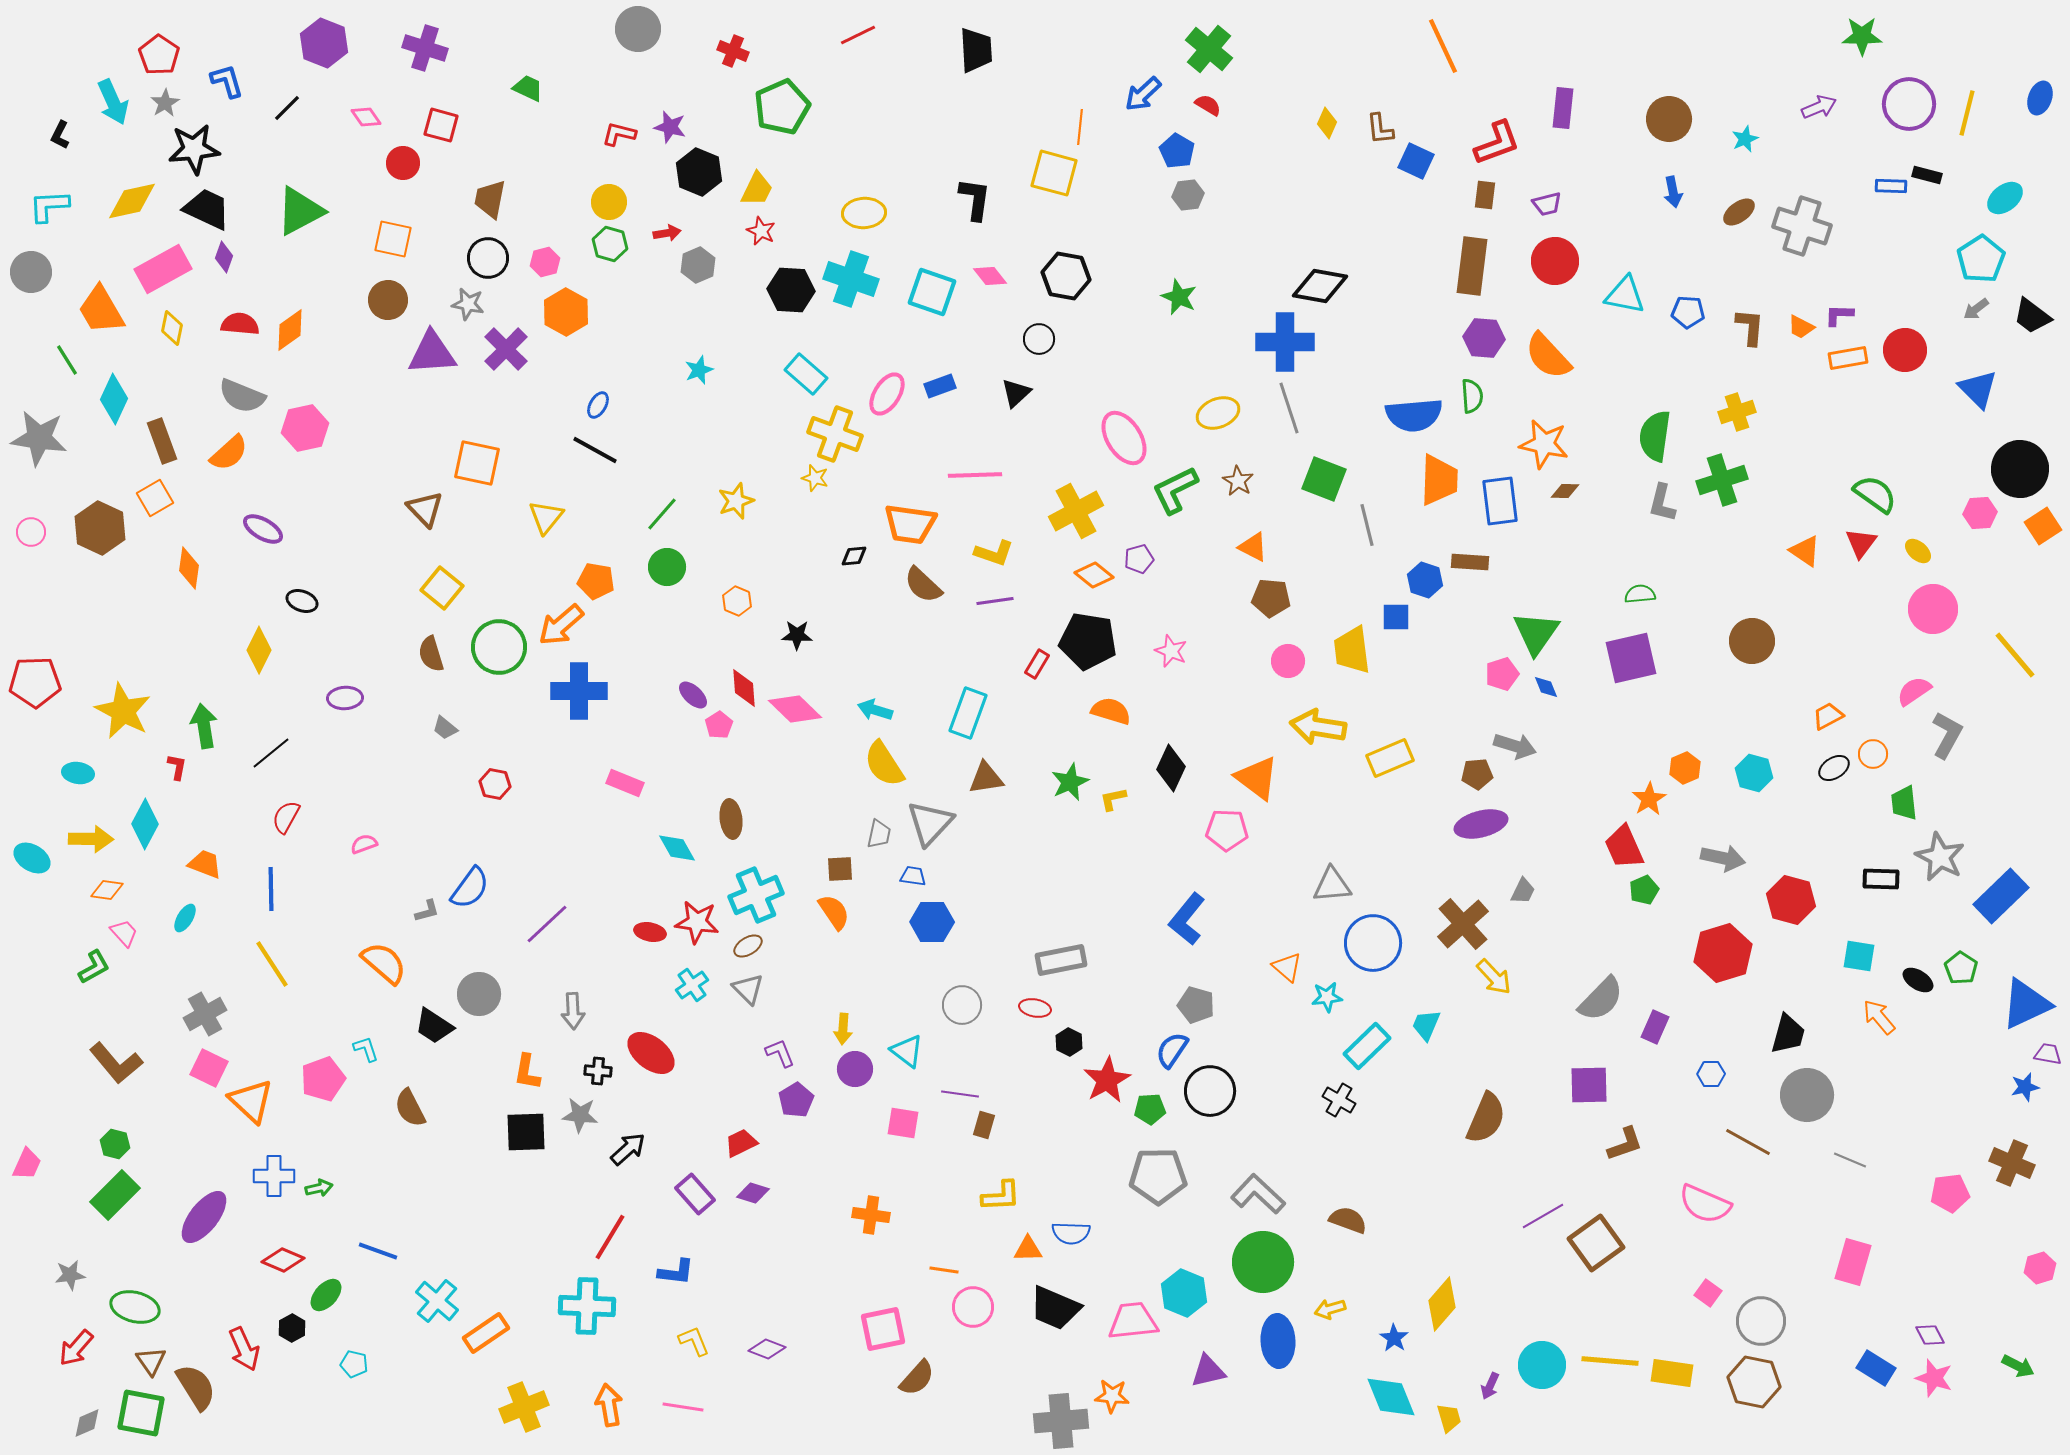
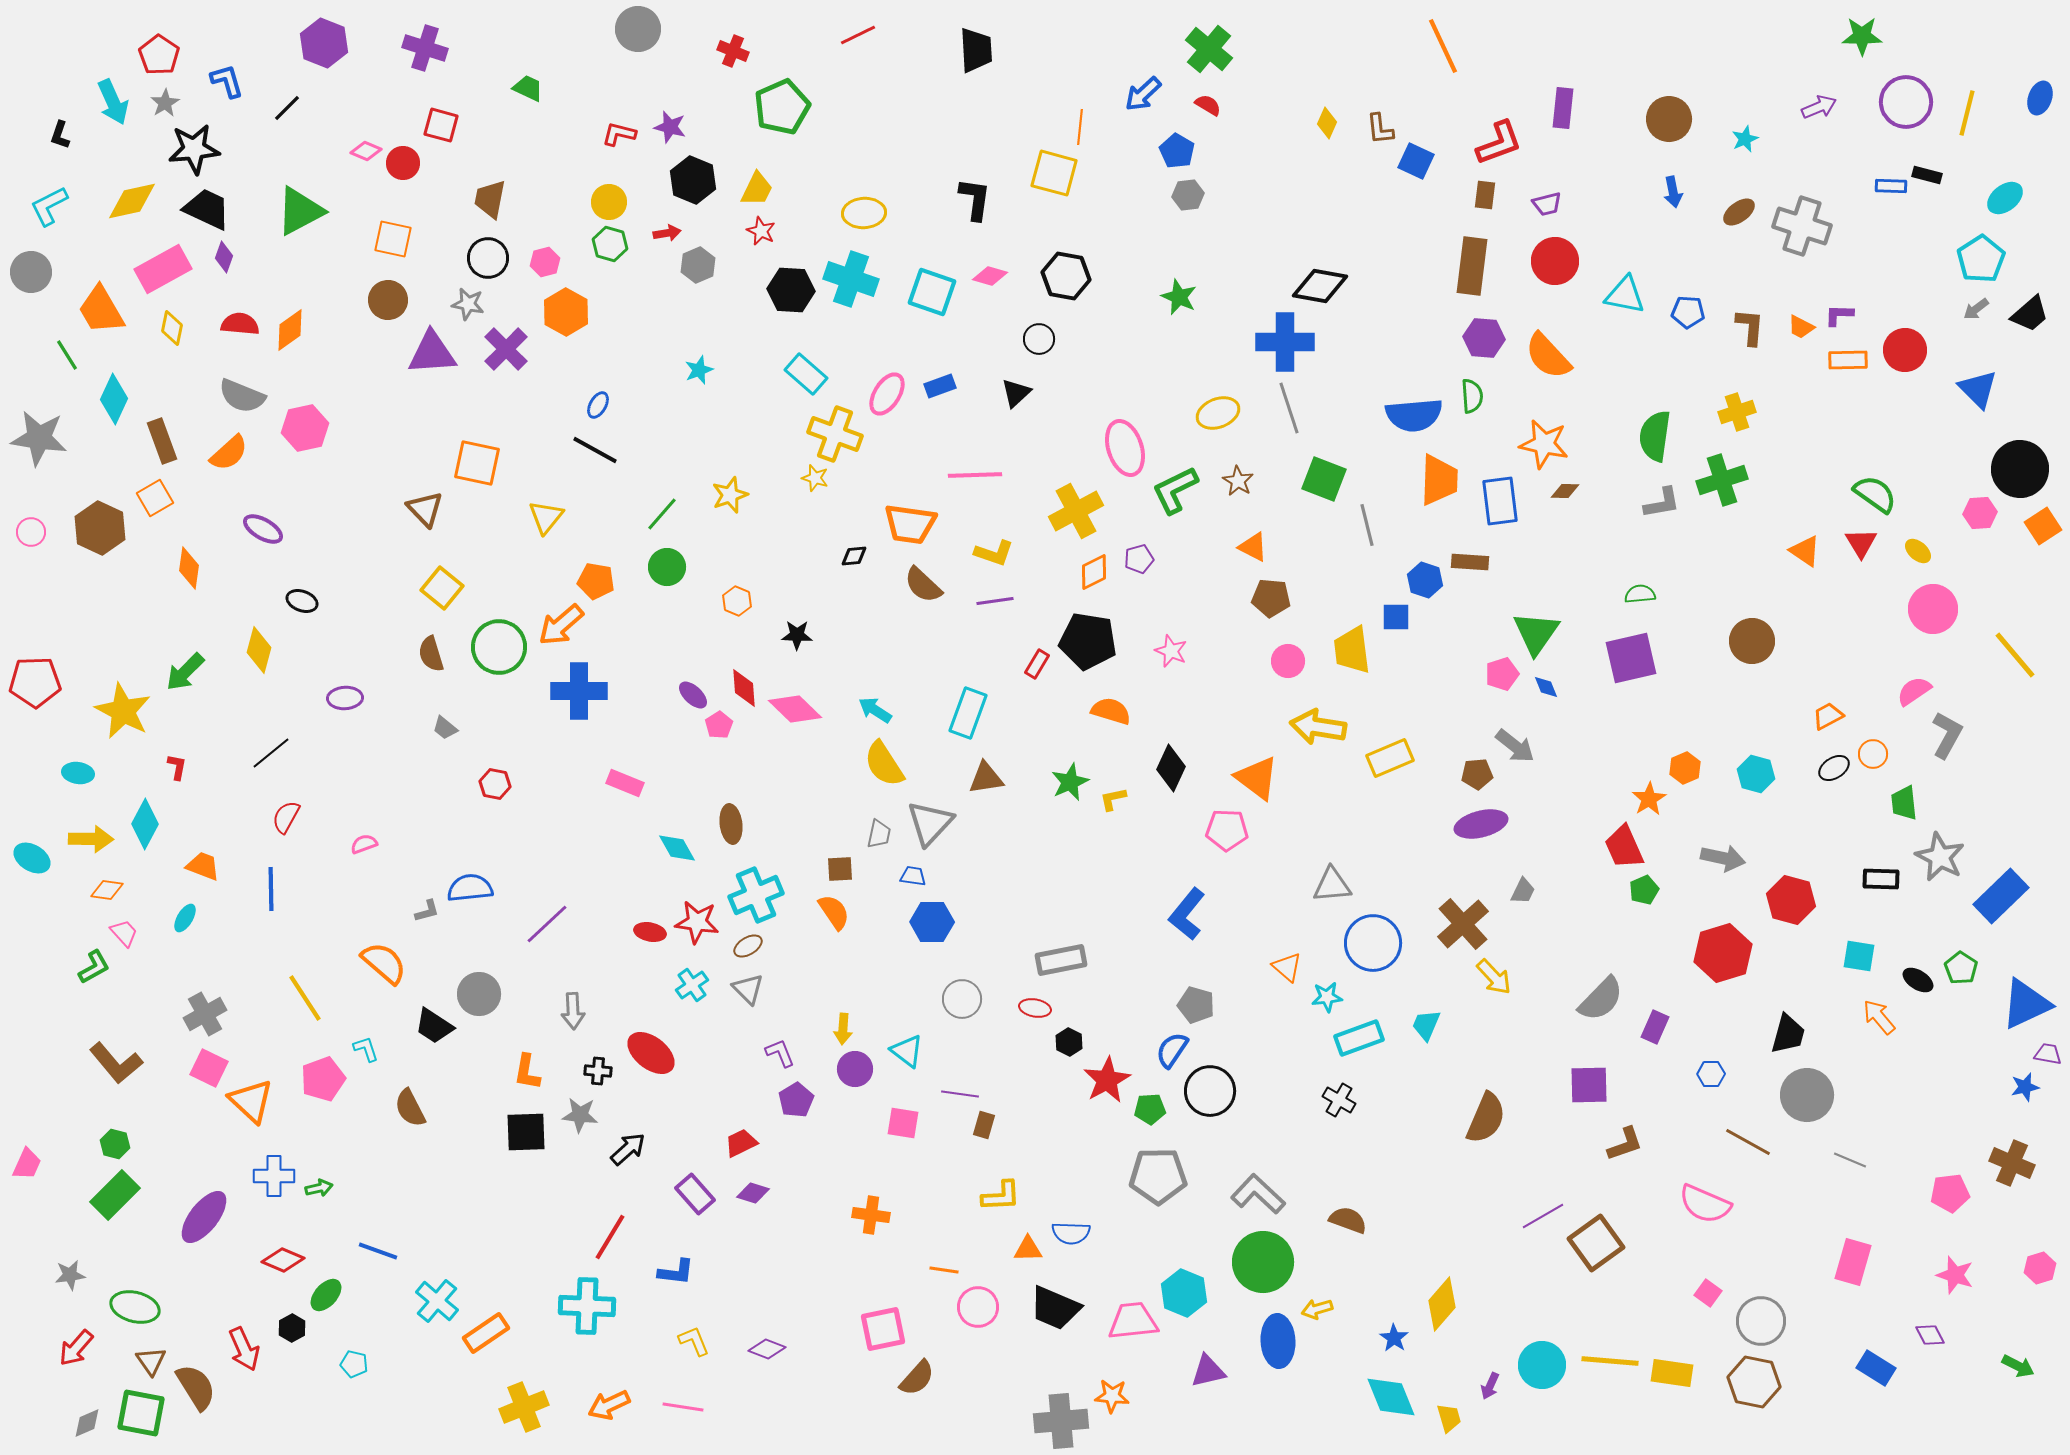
purple circle at (1909, 104): moved 3 px left, 2 px up
pink diamond at (366, 117): moved 34 px down; rotated 32 degrees counterclockwise
black L-shape at (60, 135): rotated 8 degrees counterclockwise
red L-shape at (1497, 143): moved 2 px right
black hexagon at (699, 172): moved 6 px left, 8 px down
cyan L-shape at (49, 206): rotated 24 degrees counterclockwise
pink diamond at (990, 276): rotated 36 degrees counterclockwise
black trapezoid at (2032, 316): moved 2 px left, 2 px up; rotated 78 degrees counterclockwise
orange rectangle at (1848, 358): moved 2 px down; rotated 9 degrees clockwise
green line at (67, 360): moved 5 px up
pink ellipse at (1124, 438): moved 1 px right, 10 px down; rotated 14 degrees clockwise
yellow star at (736, 501): moved 6 px left, 6 px up
gray L-shape at (1662, 503): rotated 114 degrees counterclockwise
red triangle at (1861, 543): rotated 8 degrees counterclockwise
orange diamond at (1094, 575): moved 3 px up; rotated 66 degrees counterclockwise
yellow diamond at (259, 650): rotated 12 degrees counterclockwise
cyan arrow at (875, 710): rotated 16 degrees clockwise
green arrow at (204, 726): moved 19 px left, 54 px up; rotated 126 degrees counterclockwise
gray arrow at (1515, 746): rotated 21 degrees clockwise
cyan hexagon at (1754, 773): moved 2 px right, 1 px down
brown ellipse at (731, 819): moved 5 px down
orange trapezoid at (205, 864): moved 2 px left, 2 px down
blue semicircle at (470, 888): rotated 132 degrees counterclockwise
blue L-shape at (1187, 919): moved 5 px up
yellow line at (272, 964): moved 33 px right, 34 px down
gray circle at (962, 1005): moved 6 px up
cyan rectangle at (1367, 1046): moved 8 px left, 8 px up; rotated 24 degrees clockwise
pink circle at (973, 1307): moved 5 px right
yellow arrow at (1330, 1309): moved 13 px left
pink star at (1934, 1378): moved 21 px right, 103 px up
orange arrow at (609, 1405): rotated 105 degrees counterclockwise
